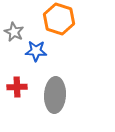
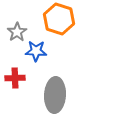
gray star: moved 3 px right; rotated 12 degrees clockwise
red cross: moved 2 px left, 9 px up
